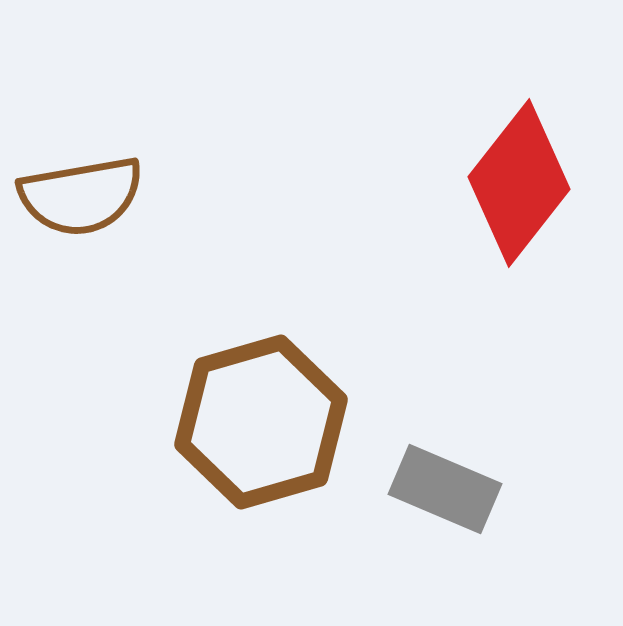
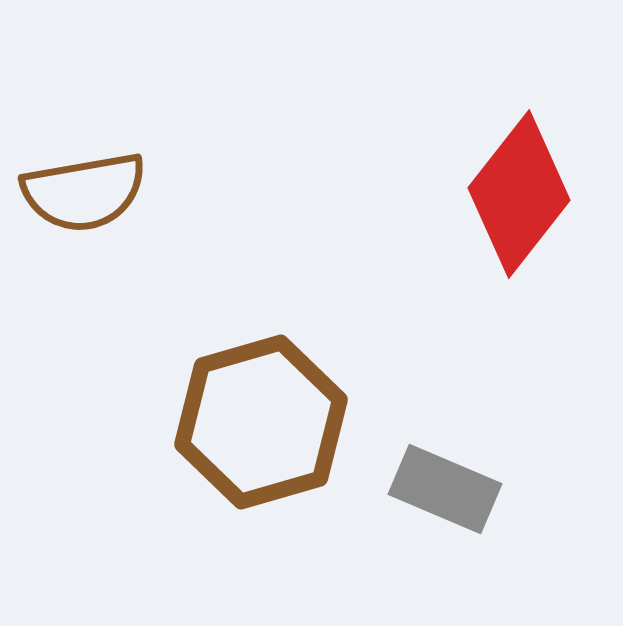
red diamond: moved 11 px down
brown semicircle: moved 3 px right, 4 px up
